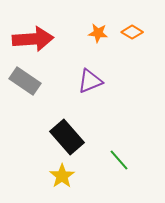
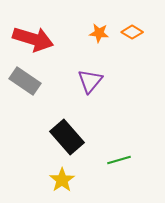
orange star: moved 1 px right
red arrow: rotated 21 degrees clockwise
purple triangle: rotated 28 degrees counterclockwise
green line: rotated 65 degrees counterclockwise
yellow star: moved 4 px down
